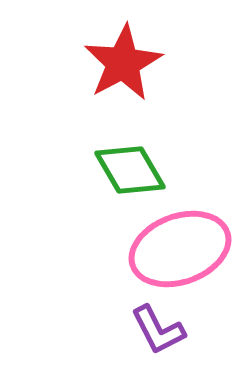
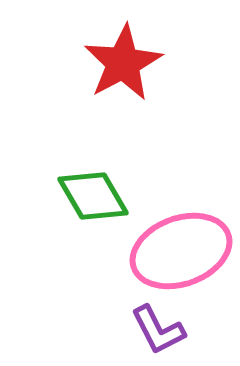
green diamond: moved 37 px left, 26 px down
pink ellipse: moved 1 px right, 2 px down
